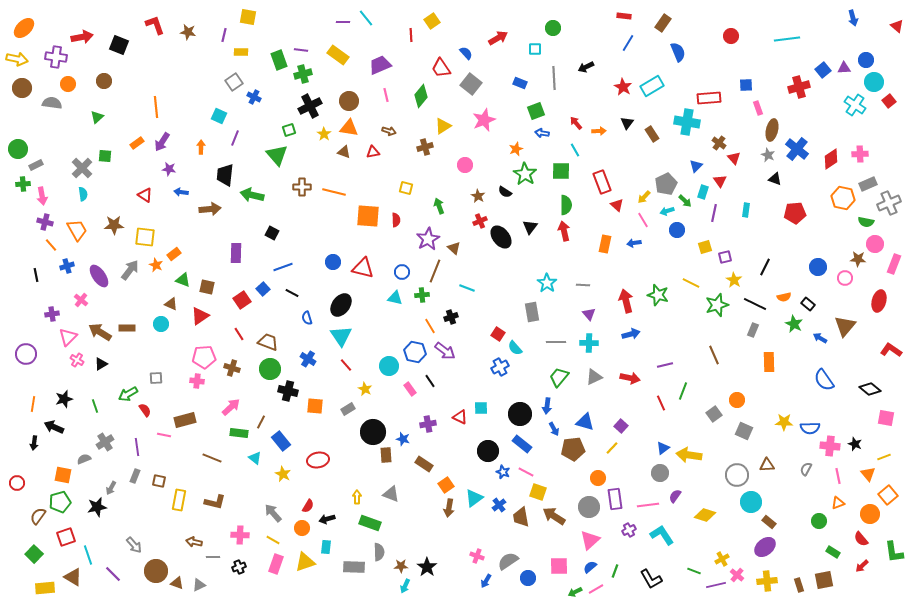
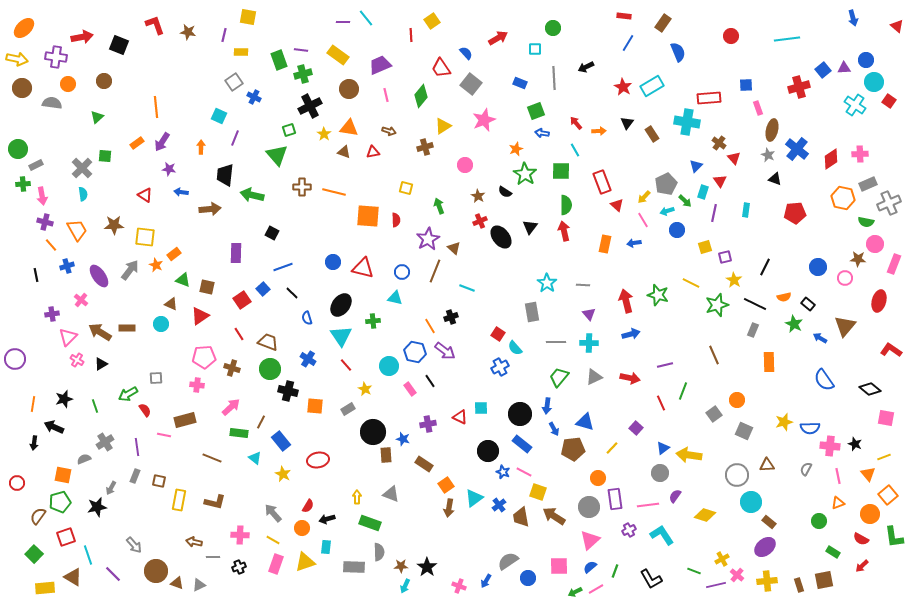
brown circle at (349, 101): moved 12 px up
red square at (889, 101): rotated 16 degrees counterclockwise
black line at (292, 293): rotated 16 degrees clockwise
green cross at (422, 295): moved 49 px left, 26 px down
purple circle at (26, 354): moved 11 px left, 5 px down
pink cross at (197, 381): moved 4 px down
yellow star at (784, 422): rotated 18 degrees counterclockwise
purple square at (621, 426): moved 15 px right, 2 px down
pink line at (526, 472): moved 2 px left
red semicircle at (861, 539): rotated 21 degrees counterclockwise
green L-shape at (894, 552): moved 15 px up
pink cross at (477, 556): moved 18 px left, 30 px down
